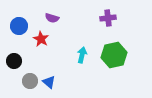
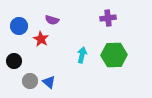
purple semicircle: moved 2 px down
green hexagon: rotated 10 degrees clockwise
